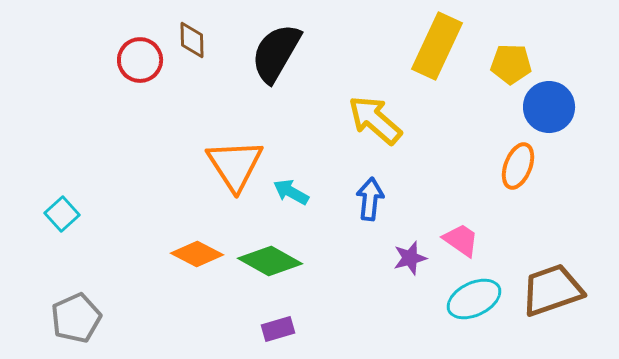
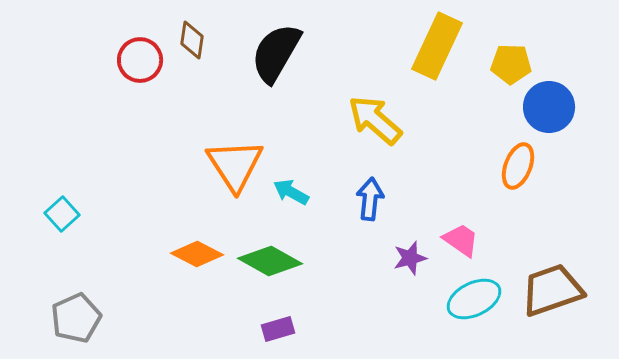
brown diamond: rotated 9 degrees clockwise
